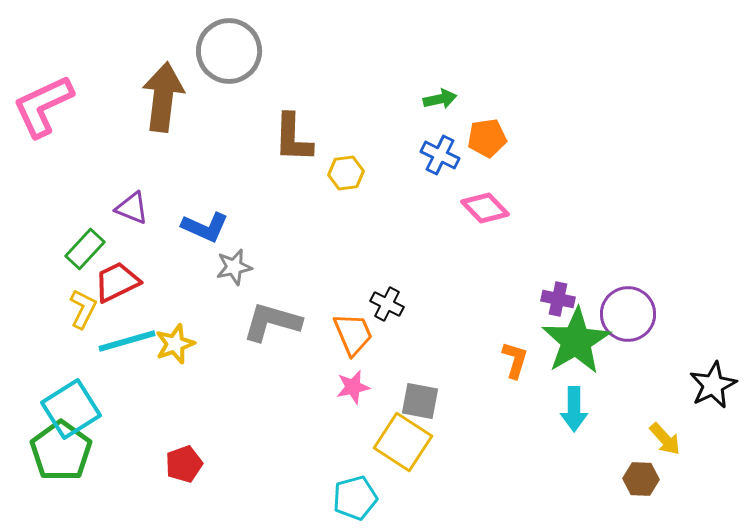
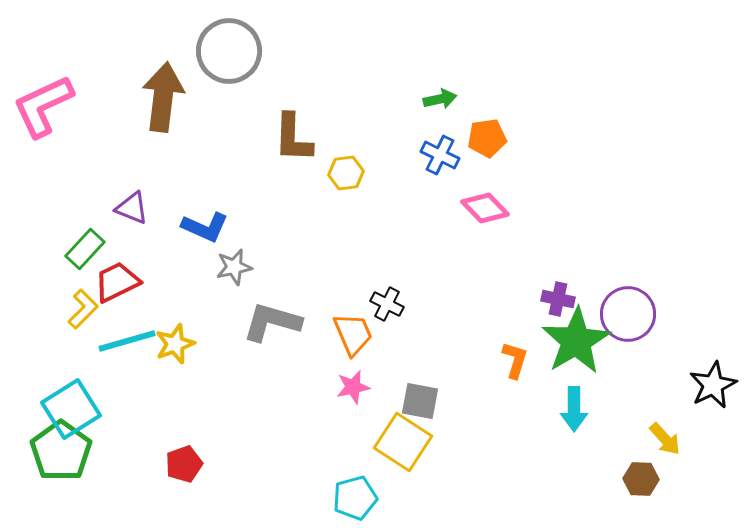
yellow L-shape: rotated 18 degrees clockwise
